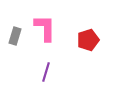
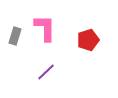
purple line: rotated 30 degrees clockwise
